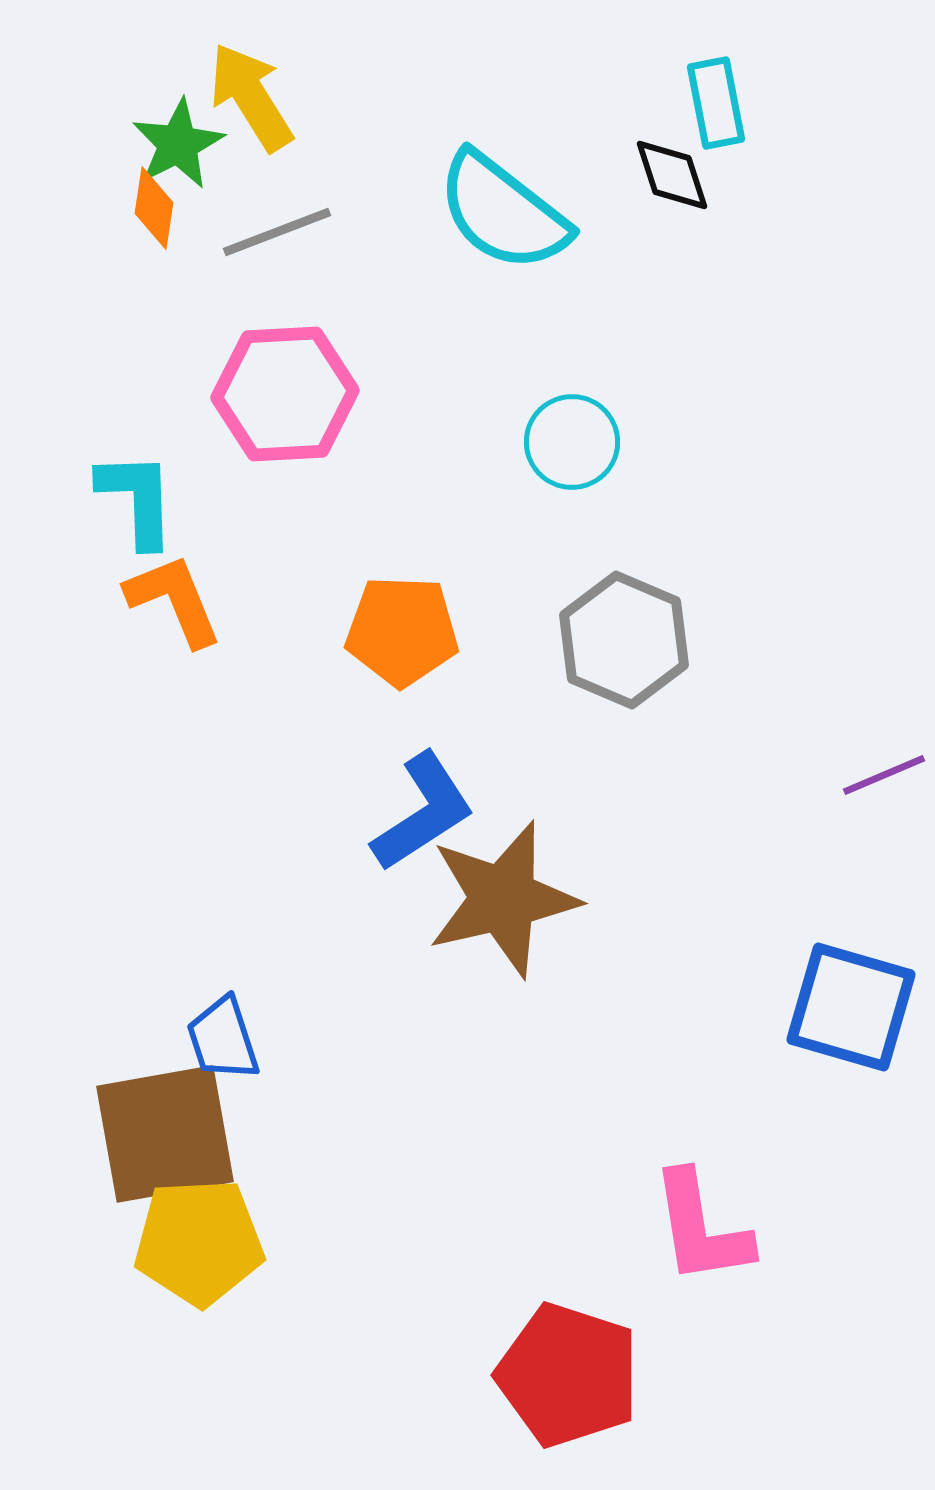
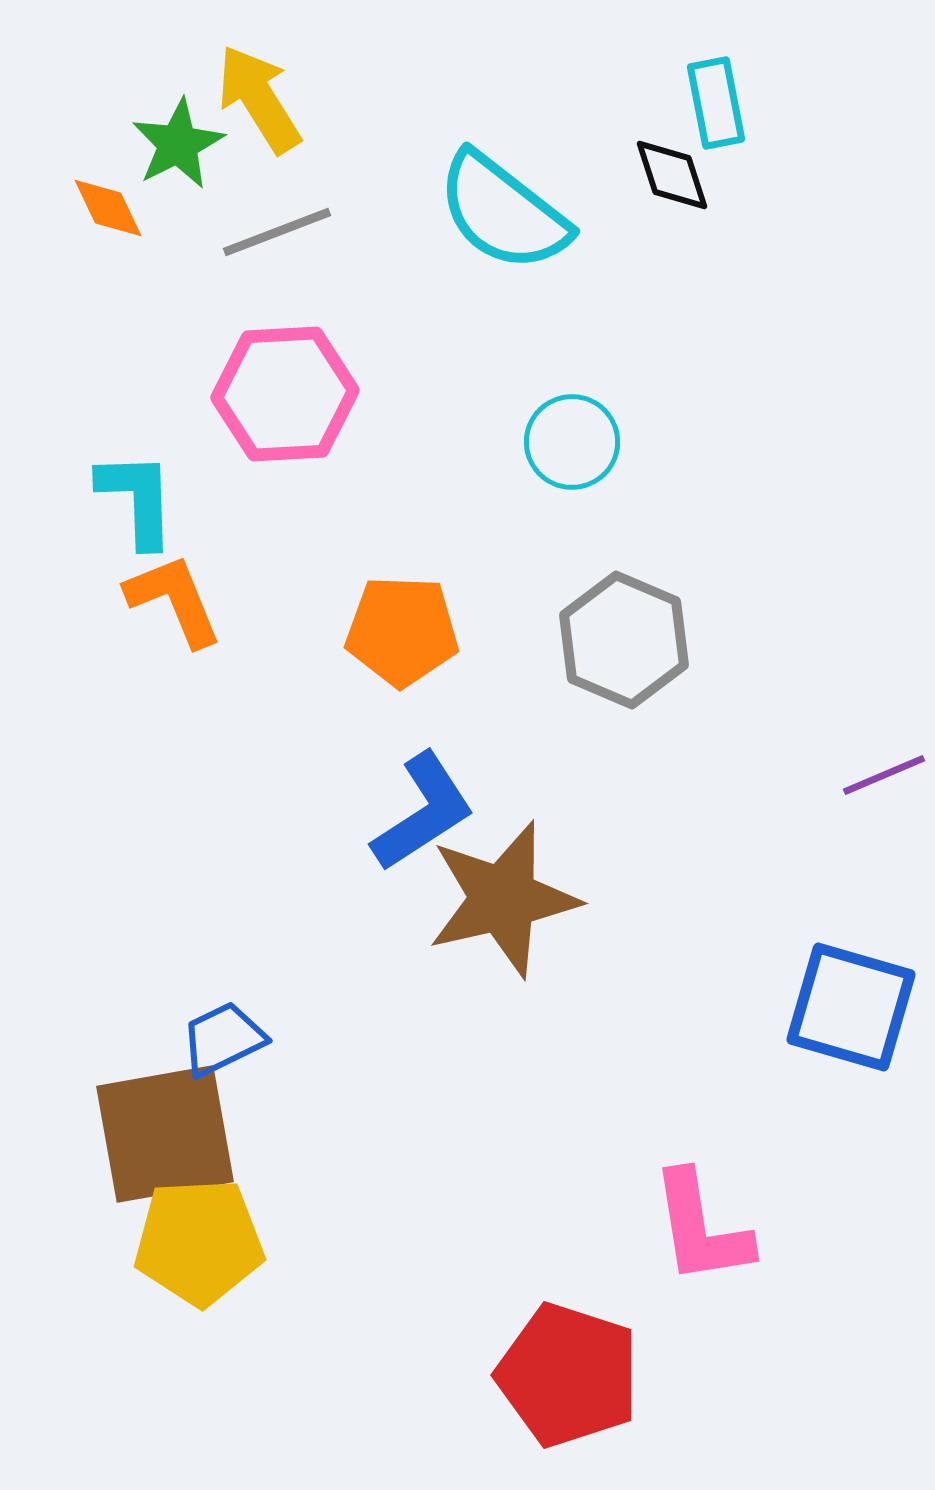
yellow arrow: moved 8 px right, 2 px down
orange diamond: moved 46 px left; rotated 34 degrees counterclockwise
blue trapezoid: rotated 82 degrees clockwise
